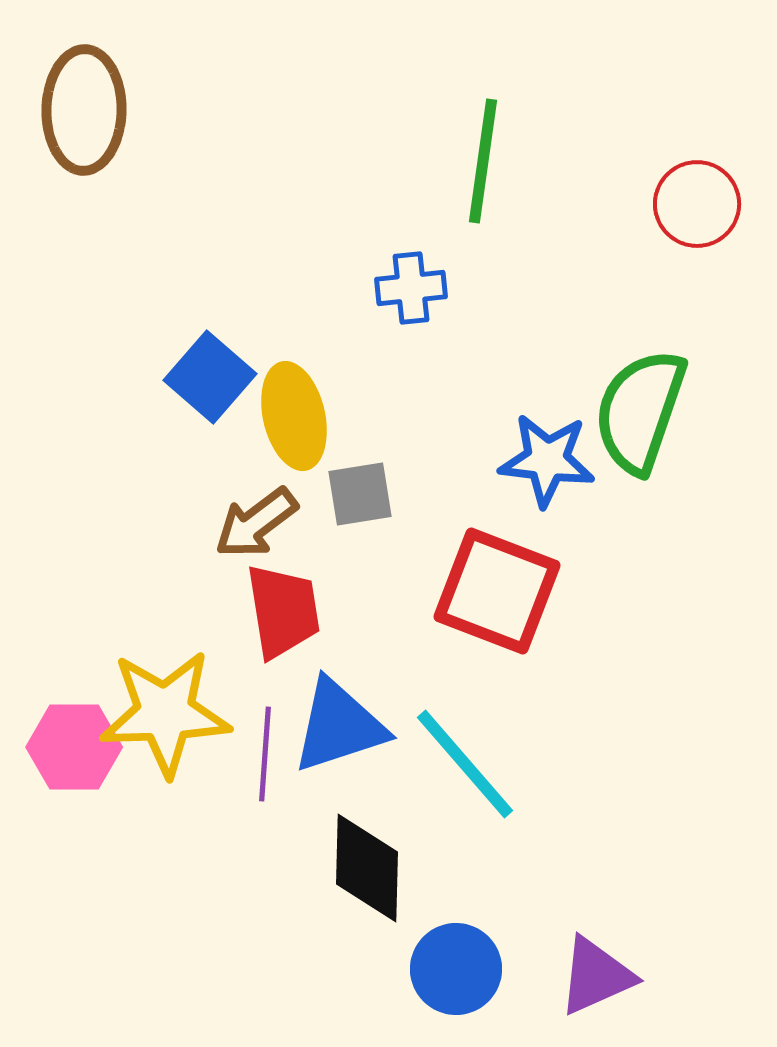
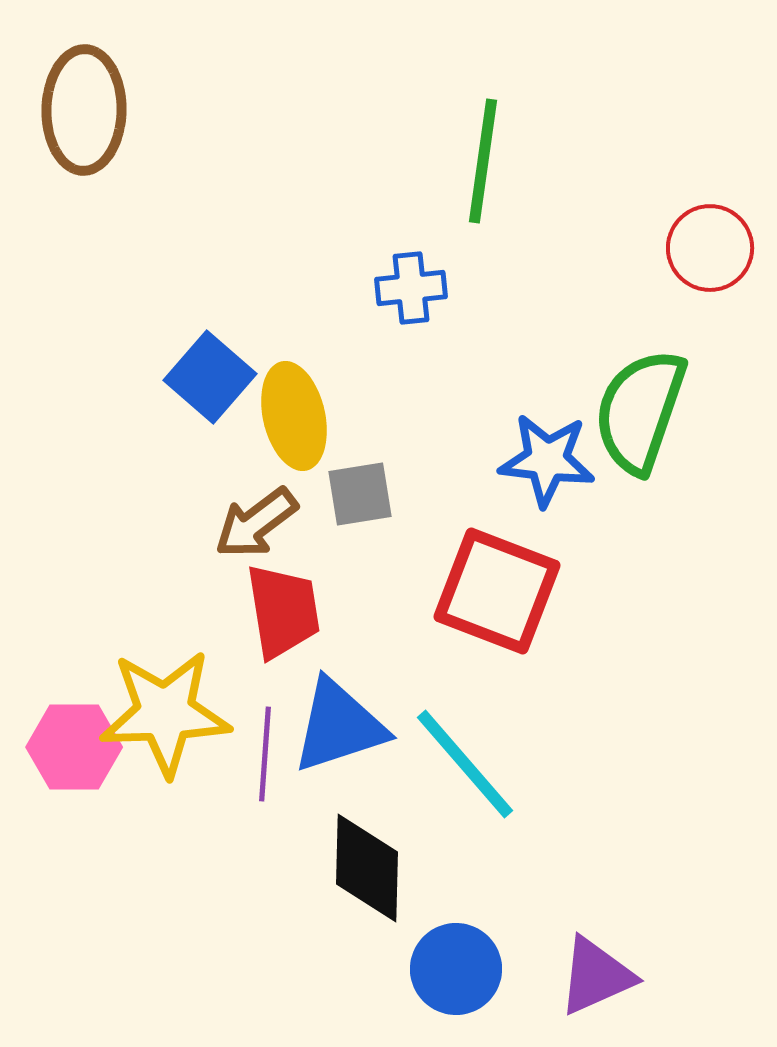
red circle: moved 13 px right, 44 px down
